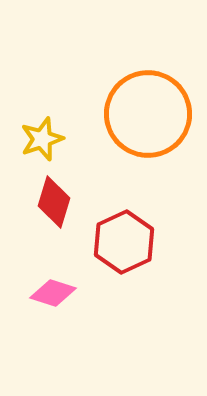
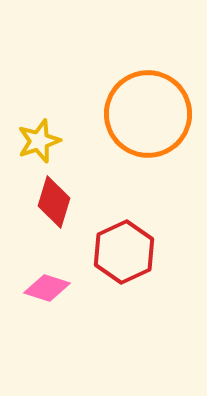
yellow star: moved 3 px left, 2 px down
red hexagon: moved 10 px down
pink diamond: moved 6 px left, 5 px up
